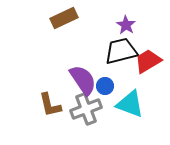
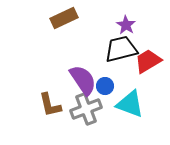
black trapezoid: moved 2 px up
